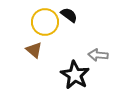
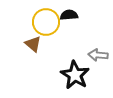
black semicircle: rotated 42 degrees counterclockwise
yellow circle: moved 1 px right
brown triangle: moved 1 px left, 6 px up
